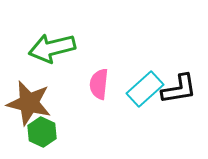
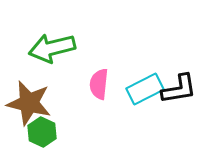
cyan rectangle: rotated 15 degrees clockwise
